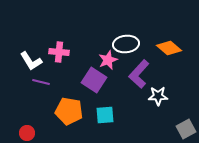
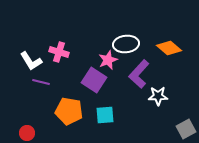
pink cross: rotated 12 degrees clockwise
